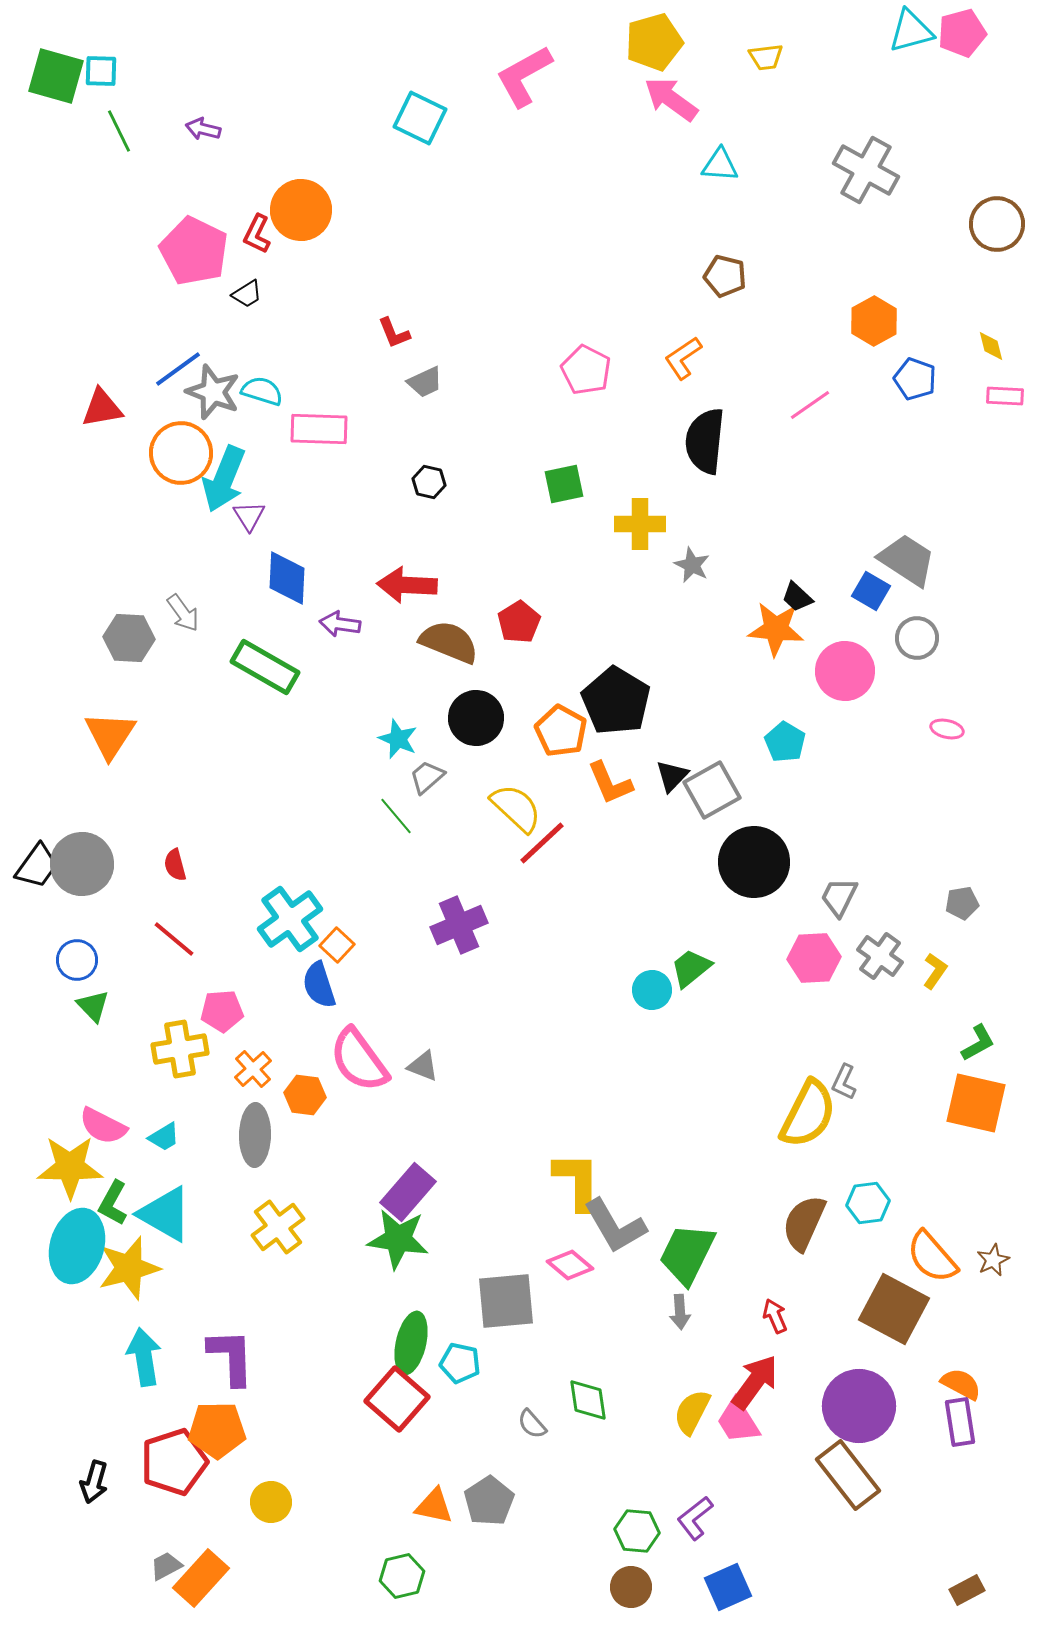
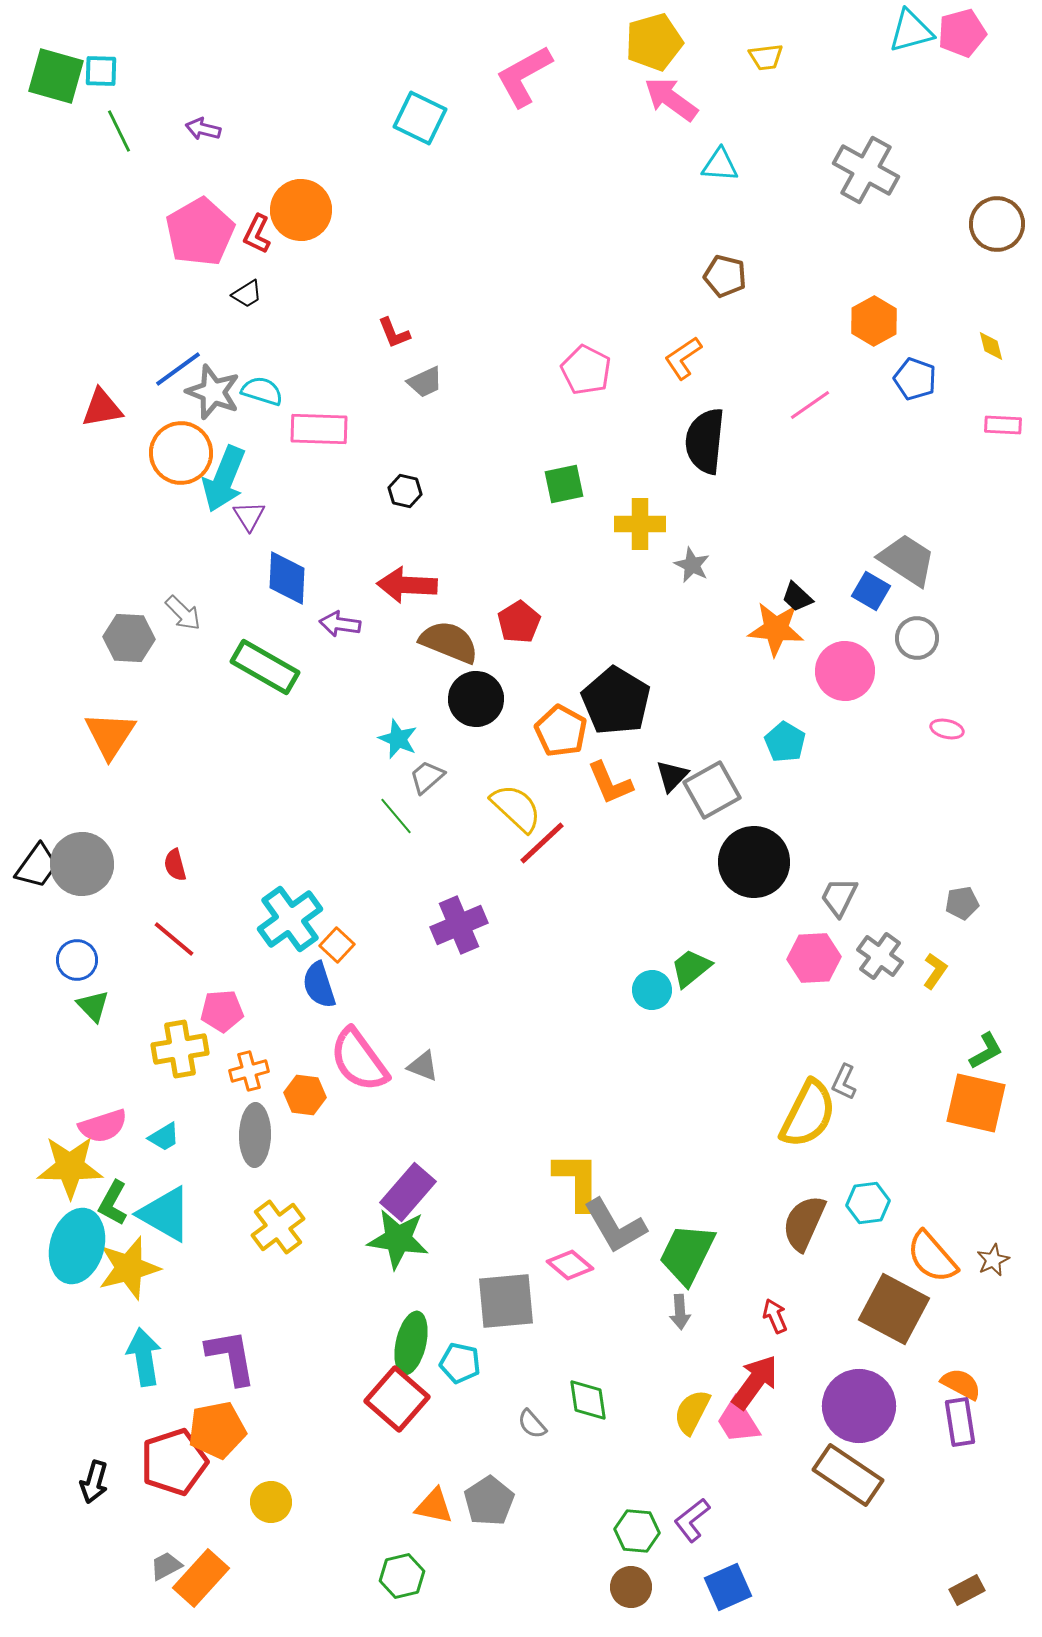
pink pentagon at (194, 251): moved 6 px right, 19 px up; rotated 16 degrees clockwise
pink rectangle at (1005, 396): moved 2 px left, 29 px down
black hexagon at (429, 482): moved 24 px left, 9 px down
gray arrow at (183, 613): rotated 9 degrees counterclockwise
black circle at (476, 718): moved 19 px up
green L-shape at (978, 1043): moved 8 px right, 8 px down
orange cross at (253, 1069): moved 4 px left, 2 px down; rotated 27 degrees clockwise
pink semicircle at (103, 1126): rotated 45 degrees counterclockwise
purple L-shape at (231, 1357): rotated 8 degrees counterclockwise
orange pentagon at (217, 1430): rotated 10 degrees counterclockwise
brown rectangle at (848, 1475): rotated 18 degrees counterclockwise
purple L-shape at (695, 1518): moved 3 px left, 2 px down
